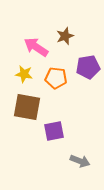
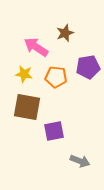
brown star: moved 3 px up
orange pentagon: moved 1 px up
